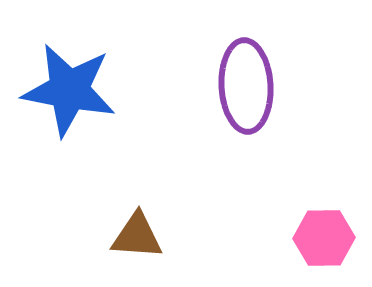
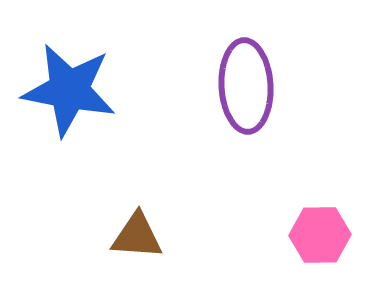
pink hexagon: moved 4 px left, 3 px up
